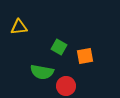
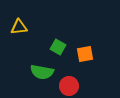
green square: moved 1 px left
orange square: moved 2 px up
red circle: moved 3 px right
